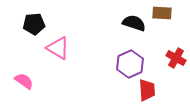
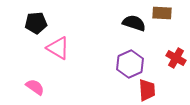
black pentagon: moved 2 px right, 1 px up
pink semicircle: moved 11 px right, 6 px down
